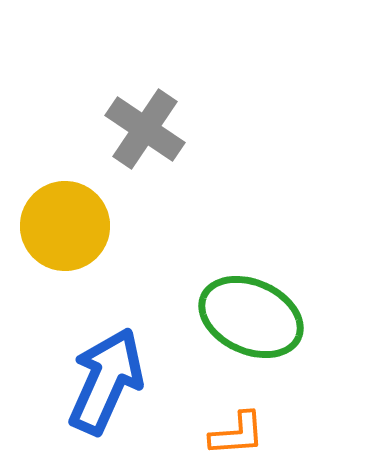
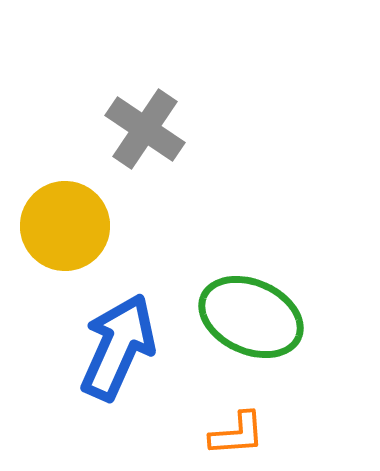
blue arrow: moved 12 px right, 34 px up
